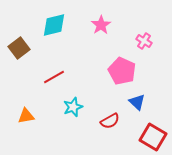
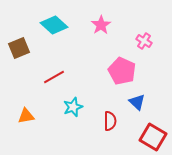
cyan diamond: rotated 56 degrees clockwise
brown square: rotated 15 degrees clockwise
red semicircle: rotated 60 degrees counterclockwise
